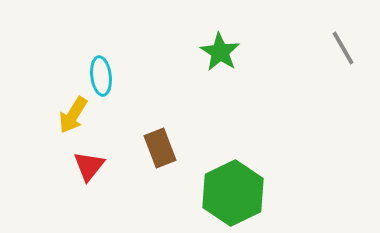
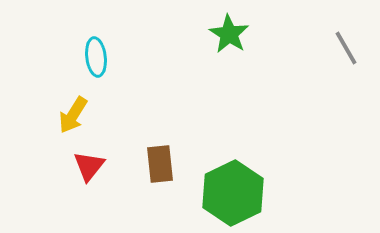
gray line: moved 3 px right
green star: moved 9 px right, 18 px up
cyan ellipse: moved 5 px left, 19 px up
brown rectangle: moved 16 px down; rotated 15 degrees clockwise
